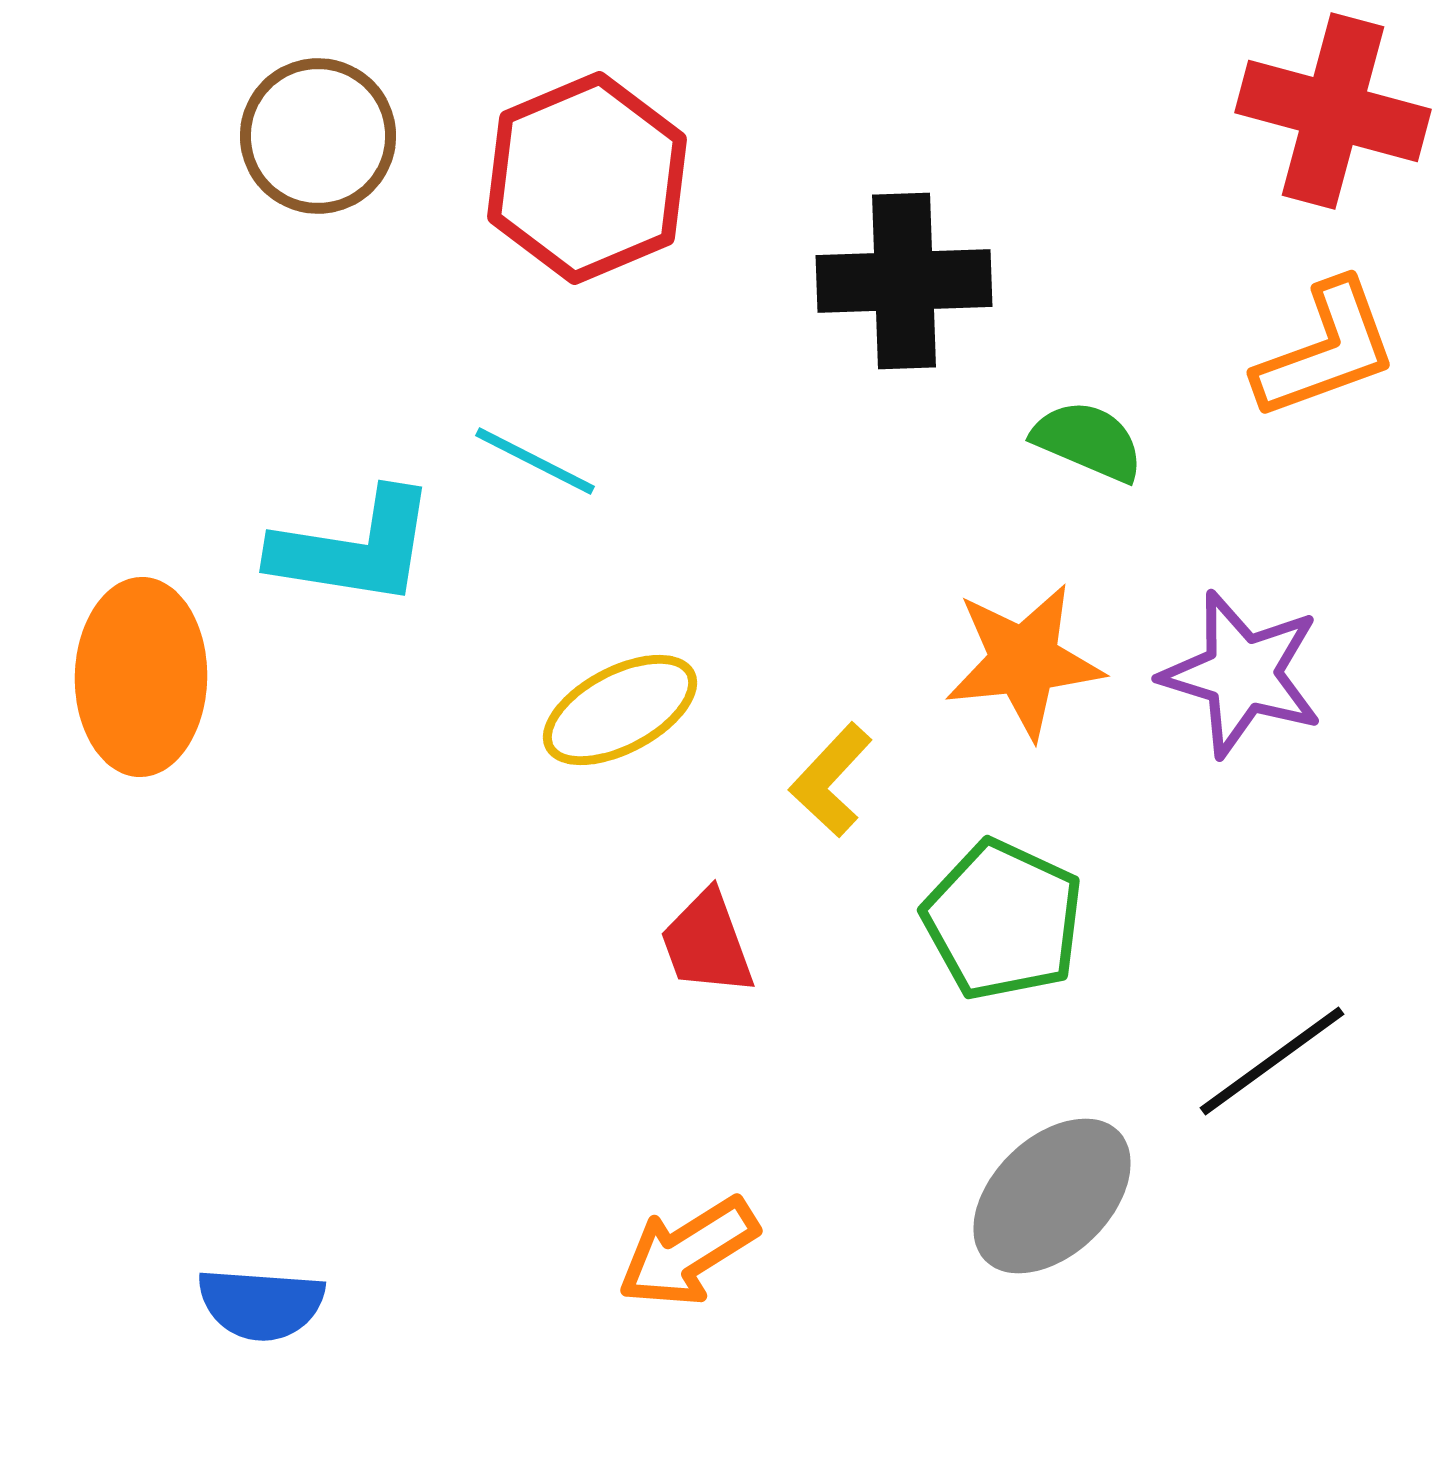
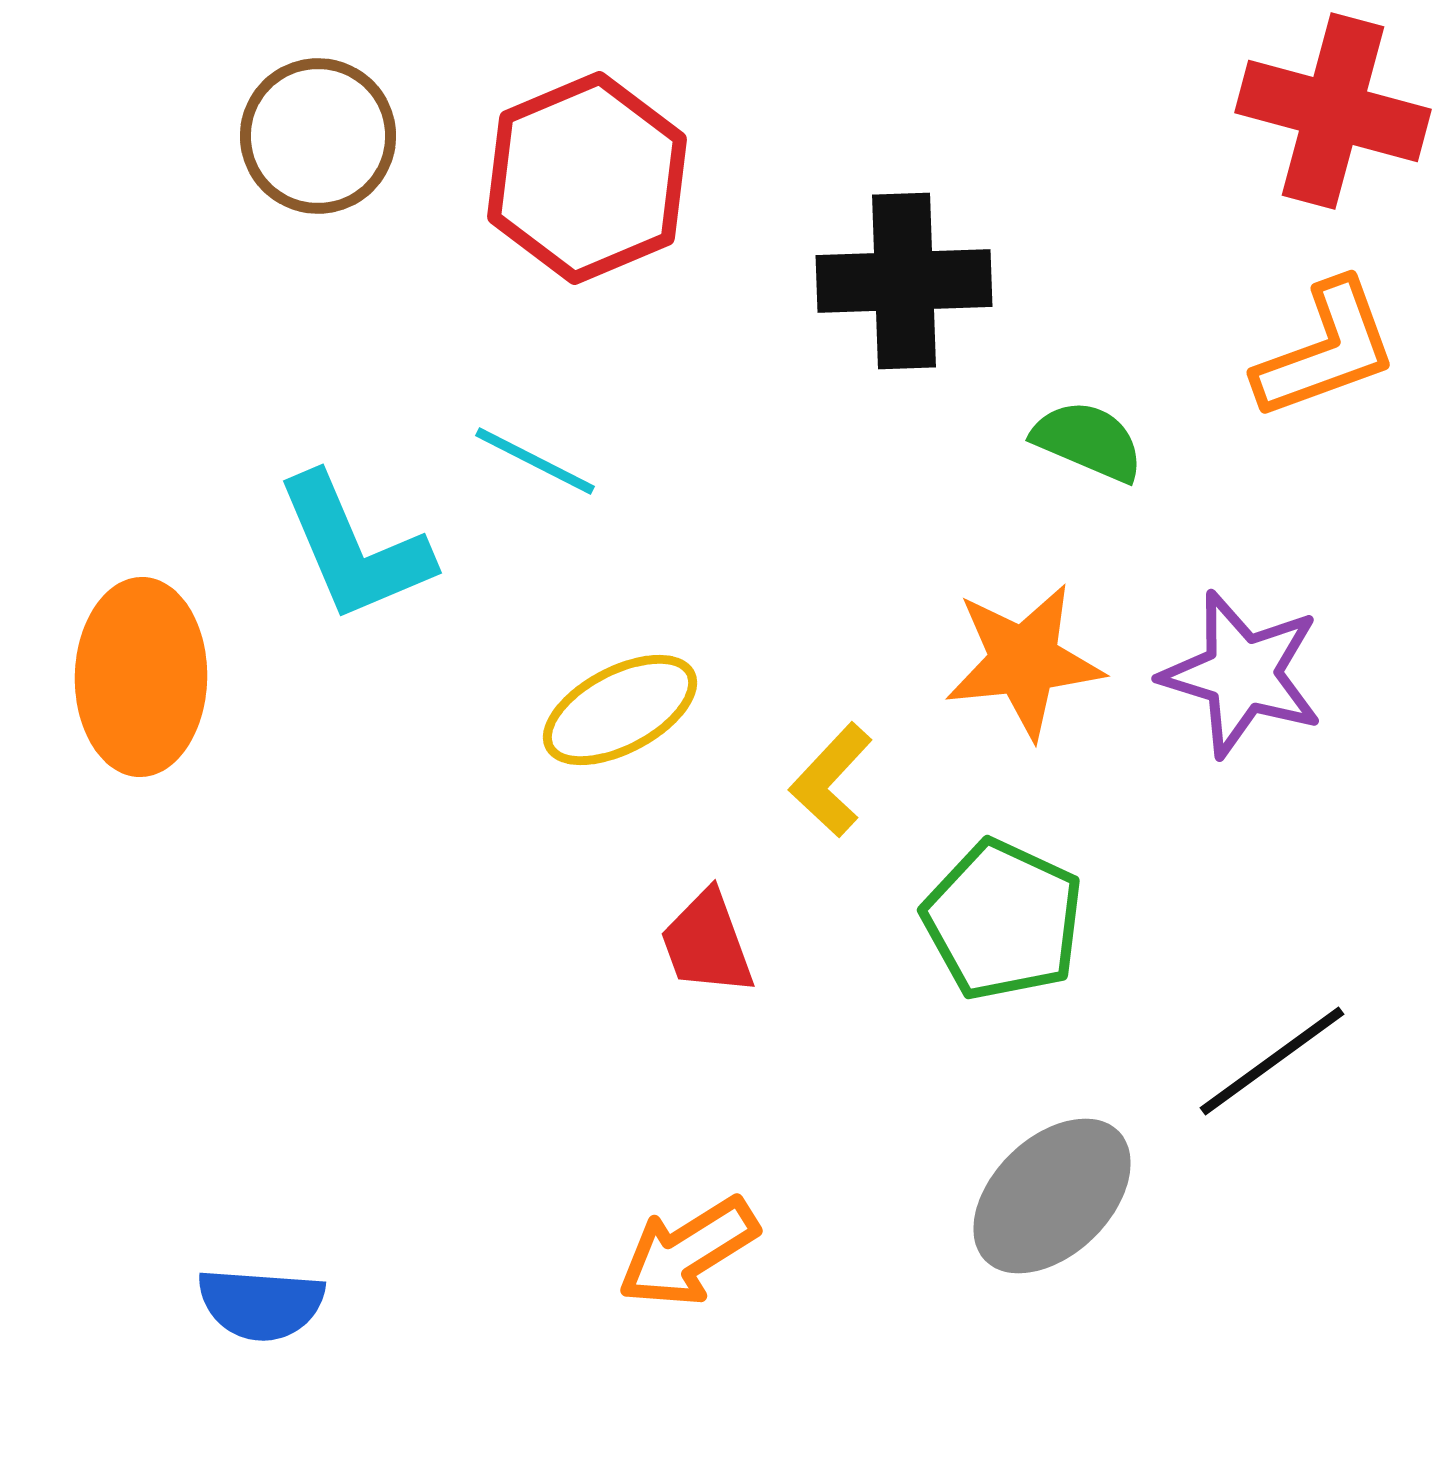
cyan L-shape: rotated 58 degrees clockwise
